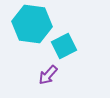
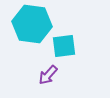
cyan square: rotated 20 degrees clockwise
